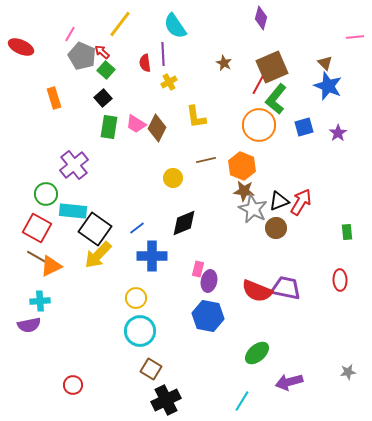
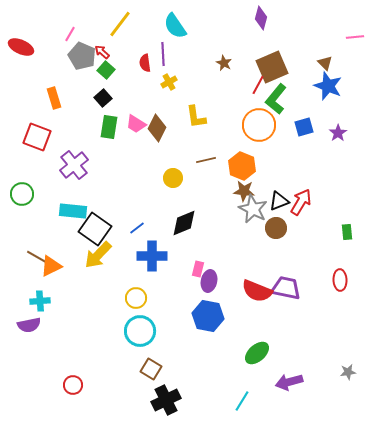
green circle at (46, 194): moved 24 px left
red square at (37, 228): moved 91 px up; rotated 8 degrees counterclockwise
